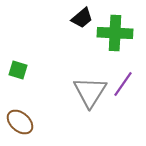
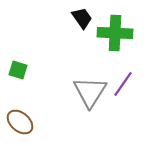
black trapezoid: rotated 85 degrees counterclockwise
